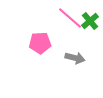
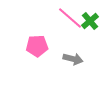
pink pentagon: moved 3 px left, 3 px down
gray arrow: moved 2 px left, 1 px down
